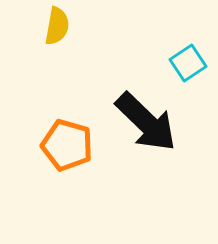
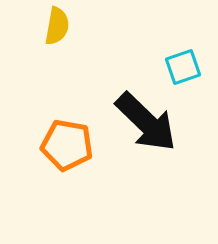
cyan square: moved 5 px left, 4 px down; rotated 15 degrees clockwise
orange pentagon: rotated 6 degrees counterclockwise
